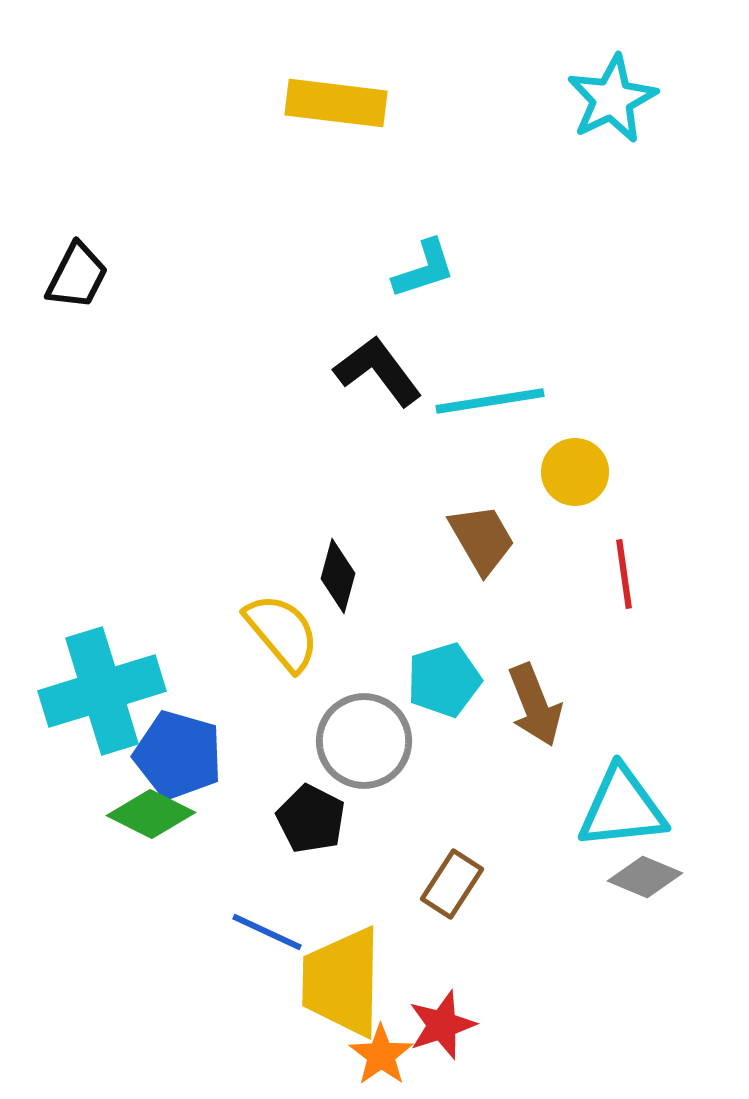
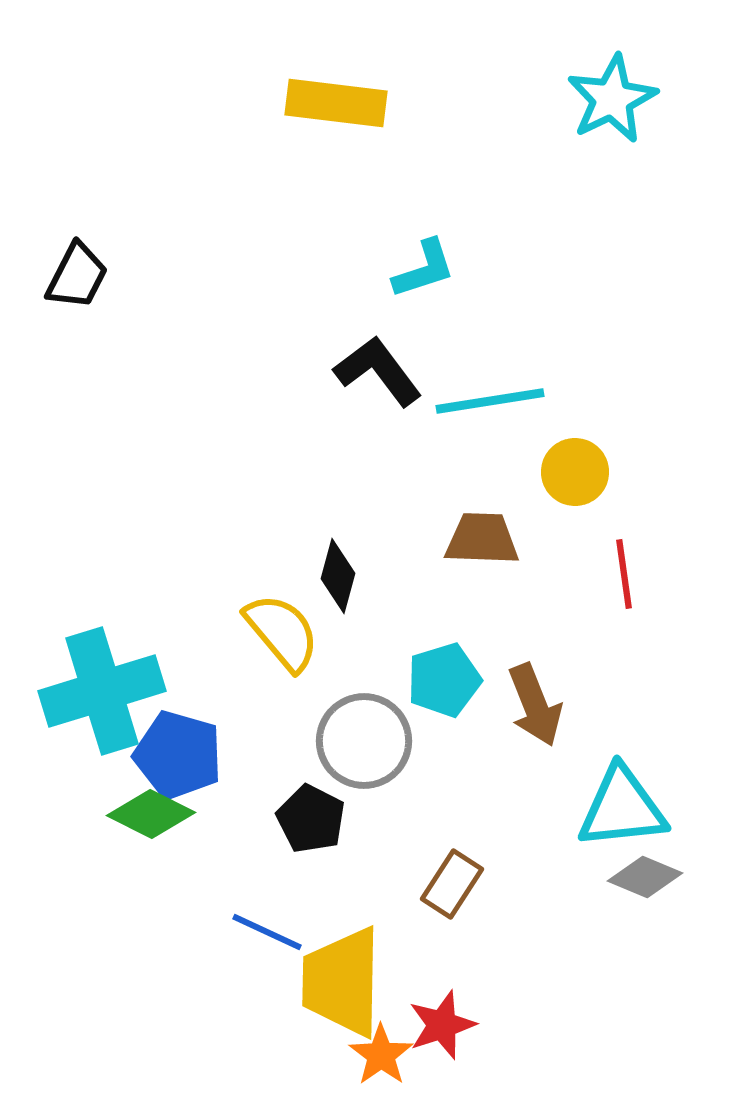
brown trapezoid: rotated 58 degrees counterclockwise
